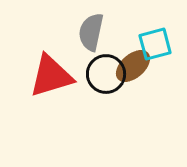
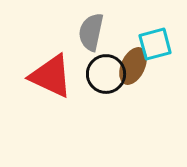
brown ellipse: rotated 24 degrees counterclockwise
red triangle: rotated 42 degrees clockwise
